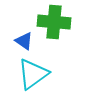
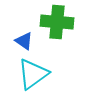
green cross: moved 3 px right
